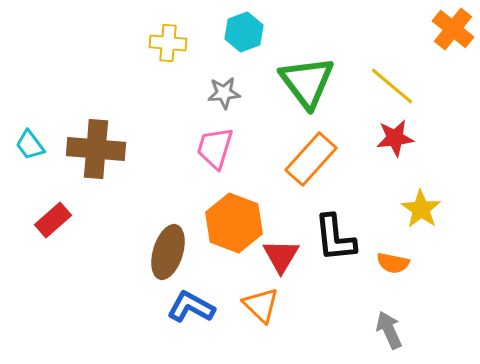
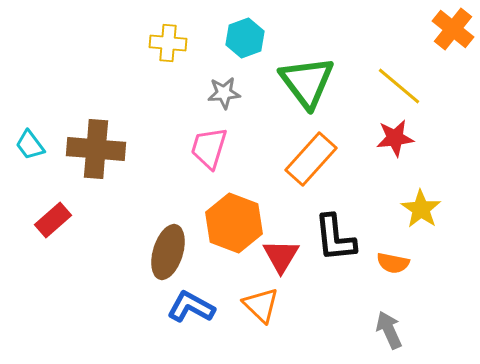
cyan hexagon: moved 1 px right, 6 px down
yellow line: moved 7 px right
pink trapezoid: moved 6 px left
